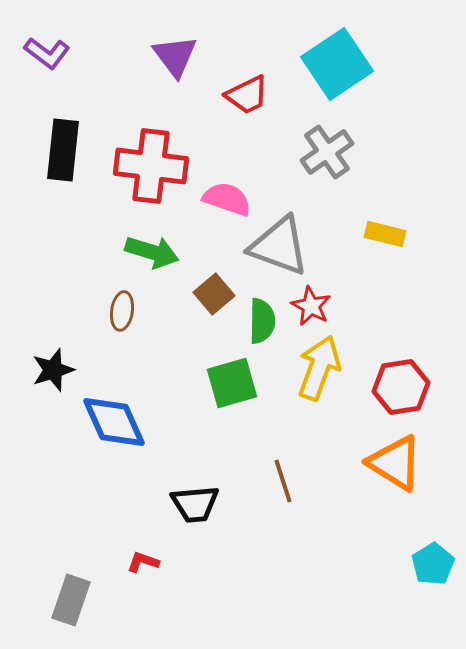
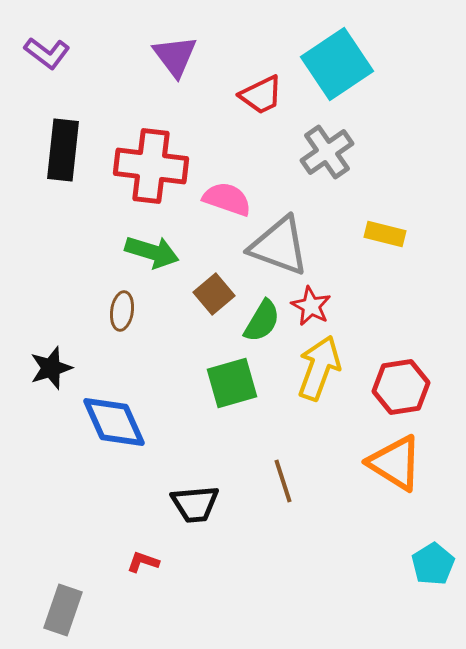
red trapezoid: moved 14 px right
green semicircle: rotated 30 degrees clockwise
black star: moved 2 px left, 2 px up
gray rectangle: moved 8 px left, 10 px down
